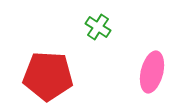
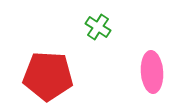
pink ellipse: rotated 18 degrees counterclockwise
